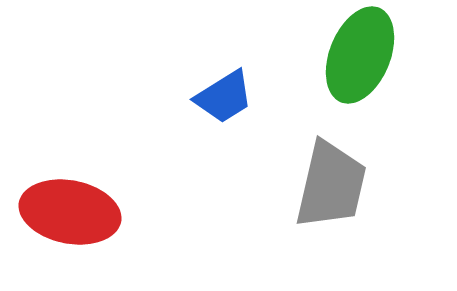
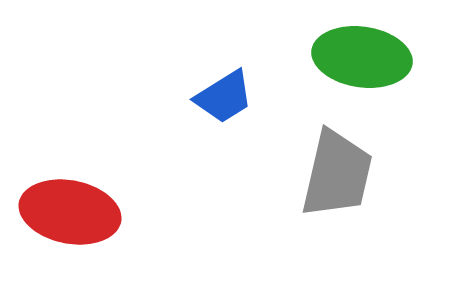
green ellipse: moved 2 px right, 2 px down; rotated 76 degrees clockwise
gray trapezoid: moved 6 px right, 11 px up
